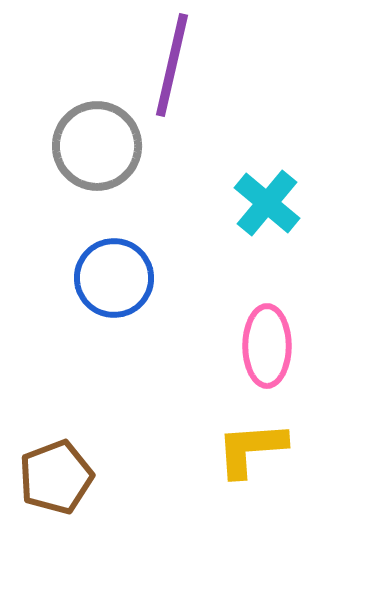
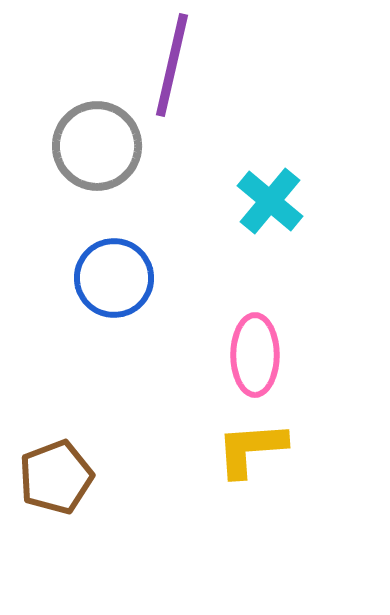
cyan cross: moved 3 px right, 2 px up
pink ellipse: moved 12 px left, 9 px down
